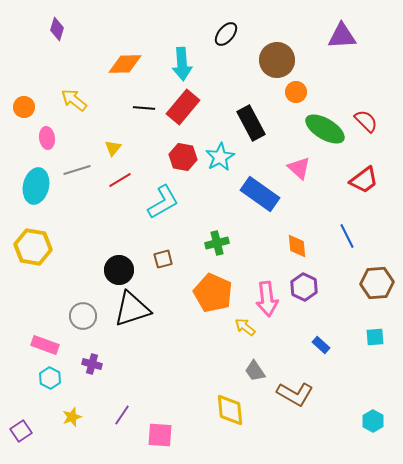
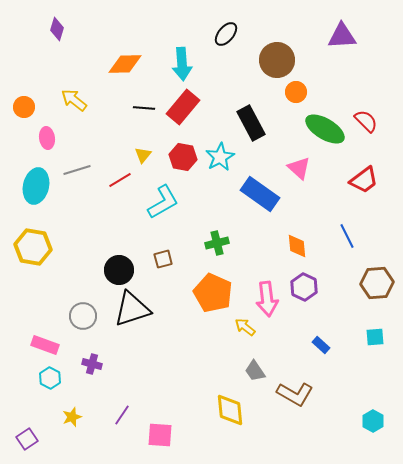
yellow triangle at (113, 148): moved 30 px right, 7 px down
purple square at (21, 431): moved 6 px right, 8 px down
